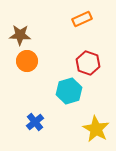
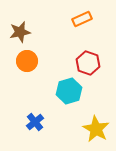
brown star: moved 3 px up; rotated 15 degrees counterclockwise
